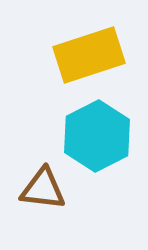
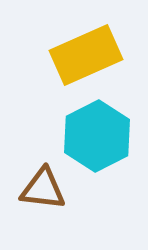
yellow rectangle: moved 3 px left; rotated 6 degrees counterclockwise
